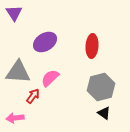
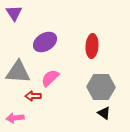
gray hexagon: rotated 16 degrees clockwise
red arrow: rotated 126 degrees counterclockwise
